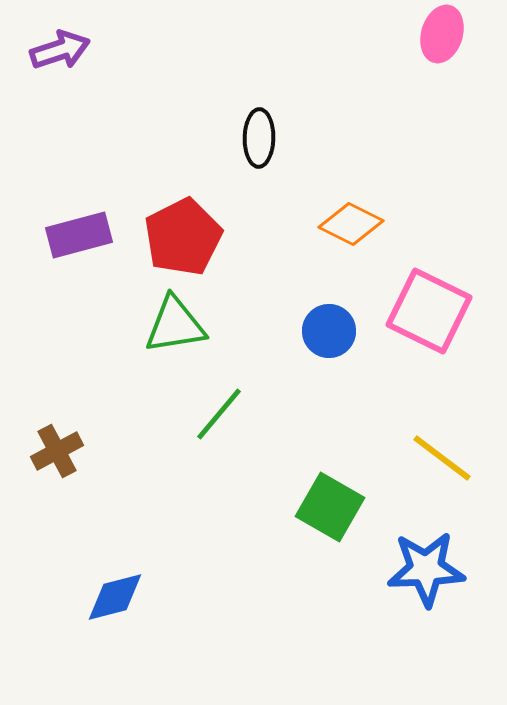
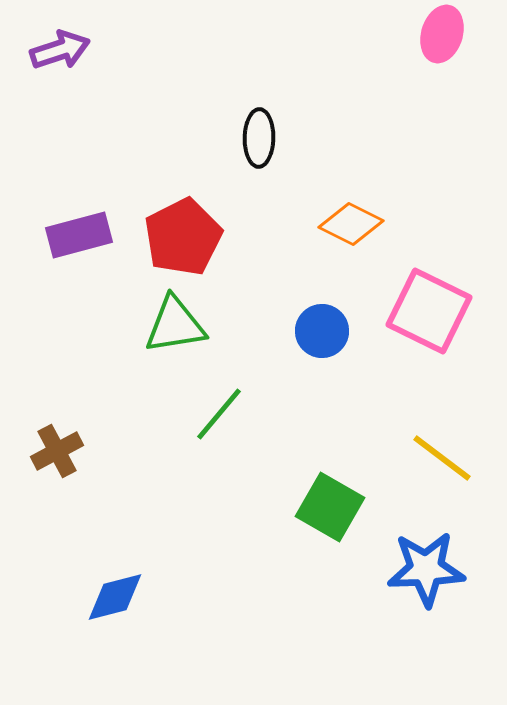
blue circle: moved 7 px left
